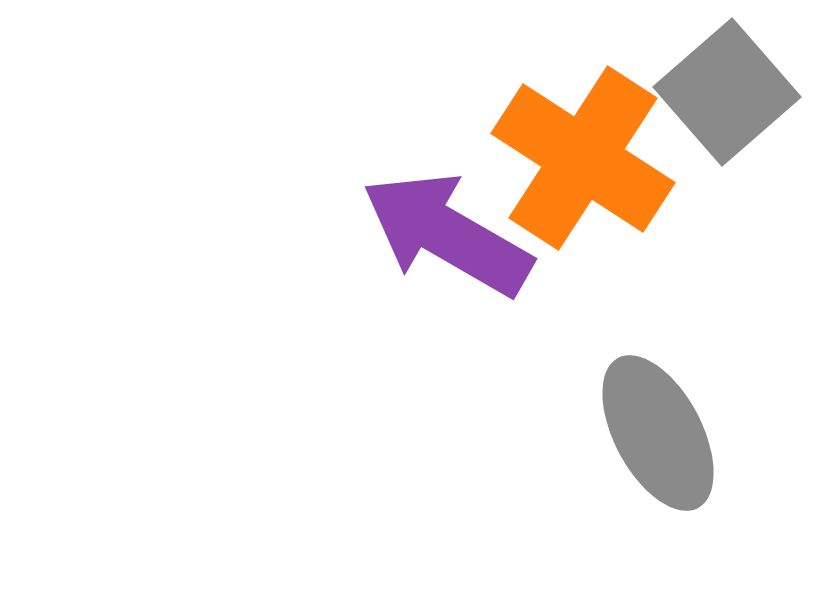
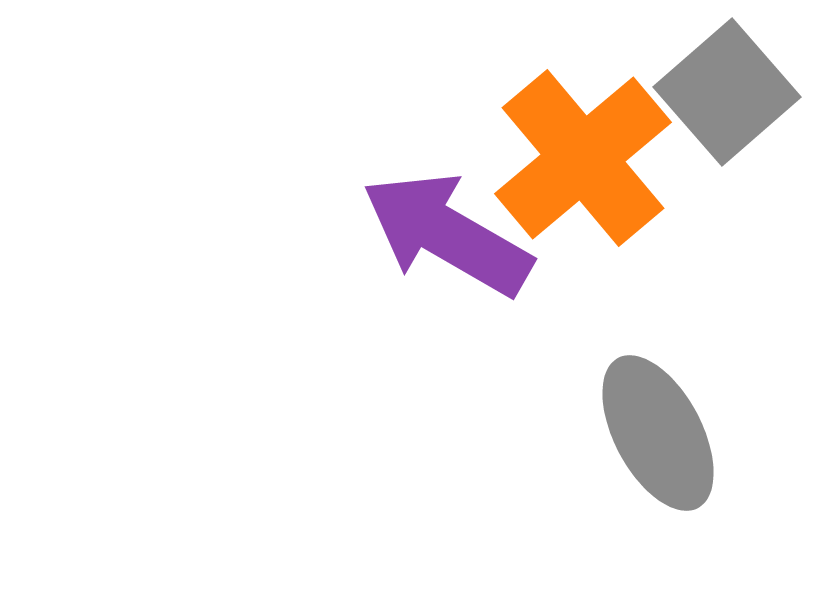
orange cross: rotated 17 degrees clockwise
